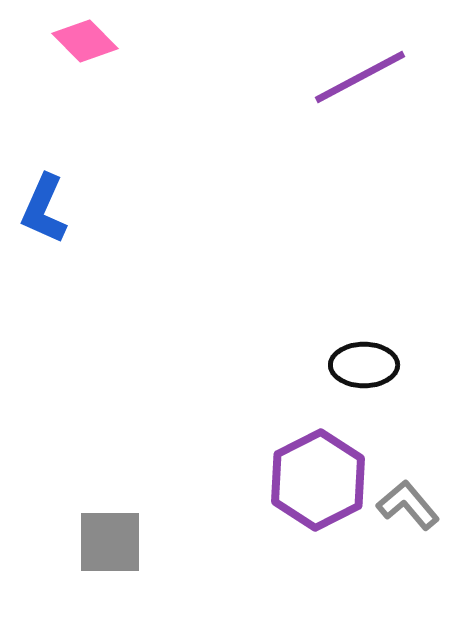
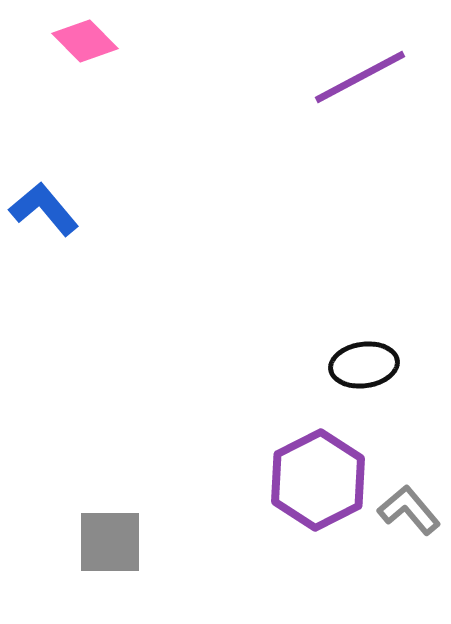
blue L-shape: rotated 116 degrees clockwise
black ellipse: rotated 8 degrees counterclockwise
gray L-shape: moved 1 px right, 5 px down
